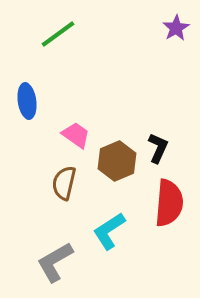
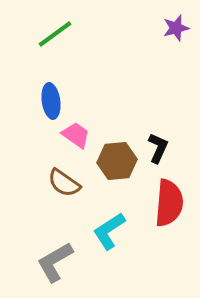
purple star: rotated 16 degrees clockwise
green line: moved 3 px left
blue ellipse: moved 24 px right
brown hexagon: rotated 18 degrees clockwise
brown semicircle: rotated 68 degrees counterclockwise
